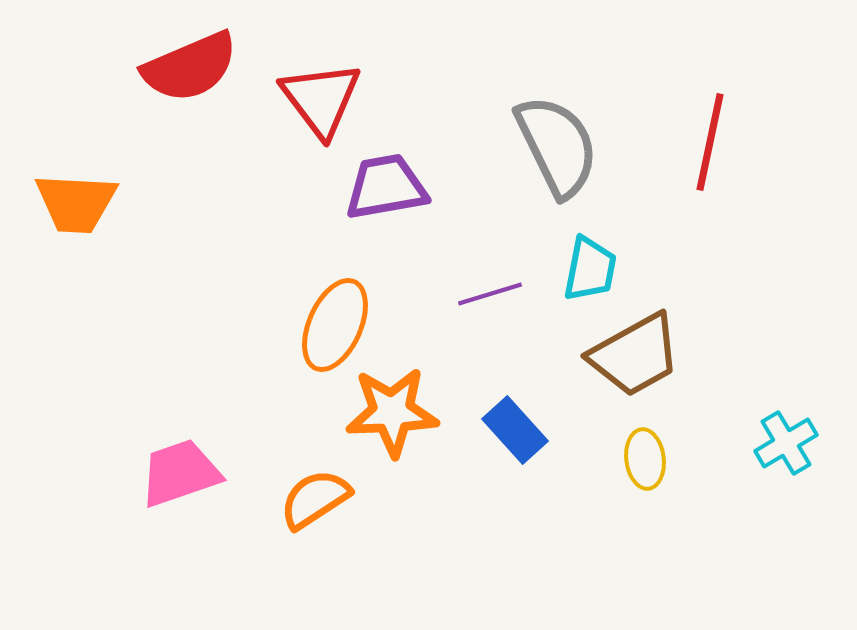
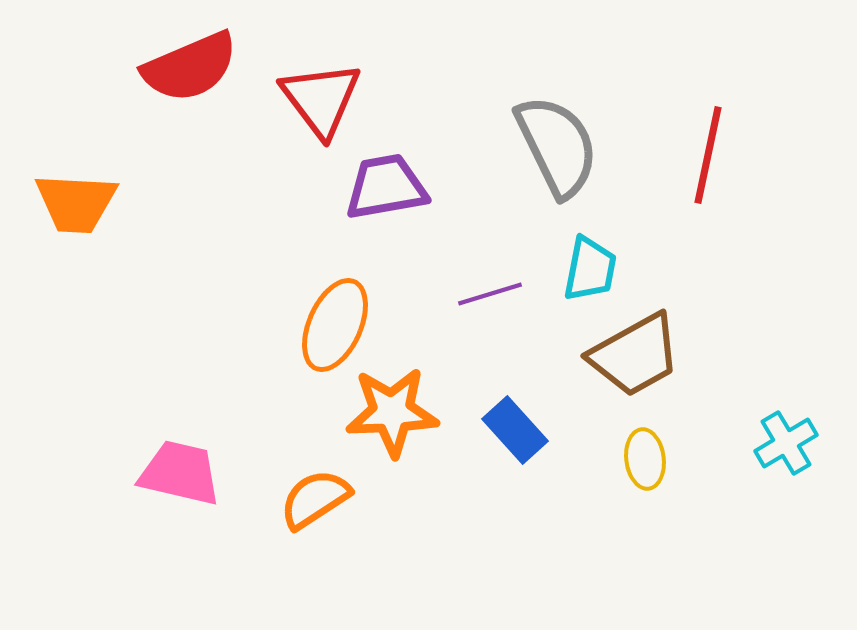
red line: moved 2 px left, 13 px down
pink trapezoid: rotated 32 degrees clockwise
